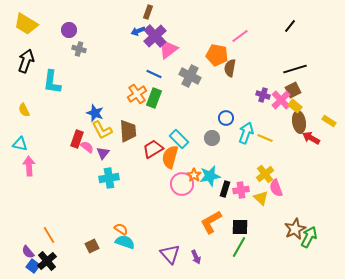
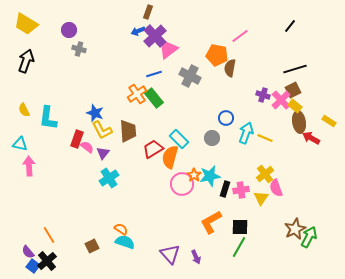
blue line at (154, 74): rotated 42 degrees counterclockwise
cyan L-shape at (52, 82): moved 4 px left, 36 px down
green rectangle at (154, 98): rotated 60 degrees counterclockwise
cyan cross at (109, 178): rotated 24 degrees counterclockwise
yellow triangle at (261, 198): rotated 21 degrees clockwise
